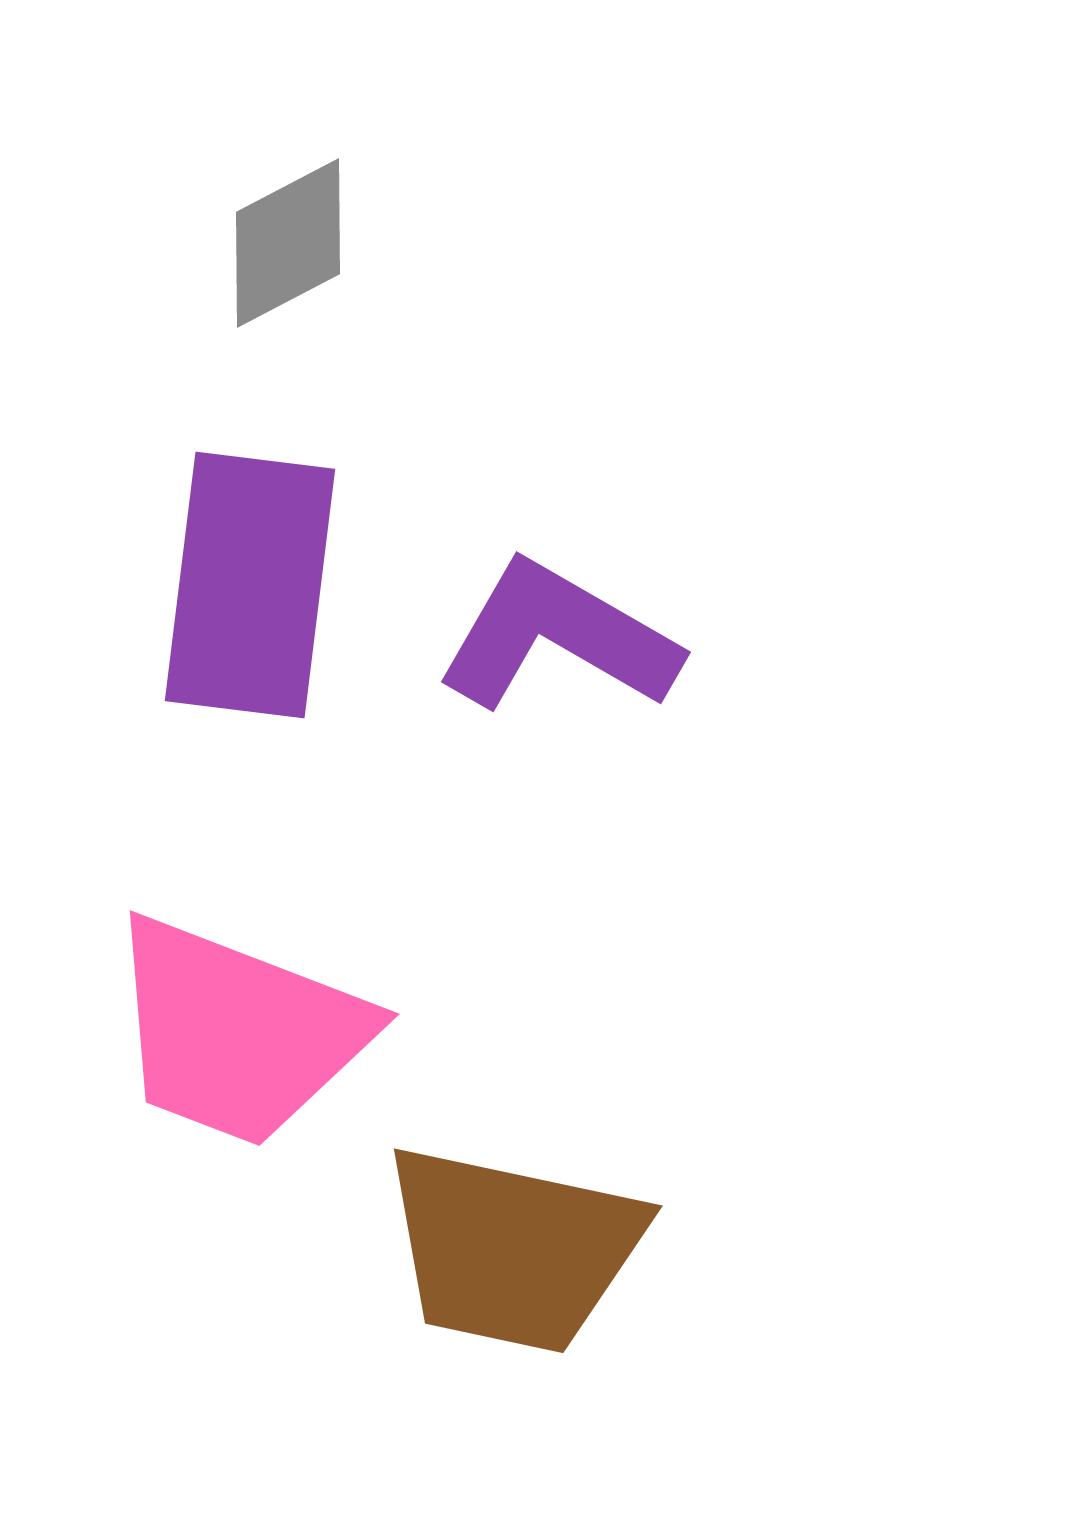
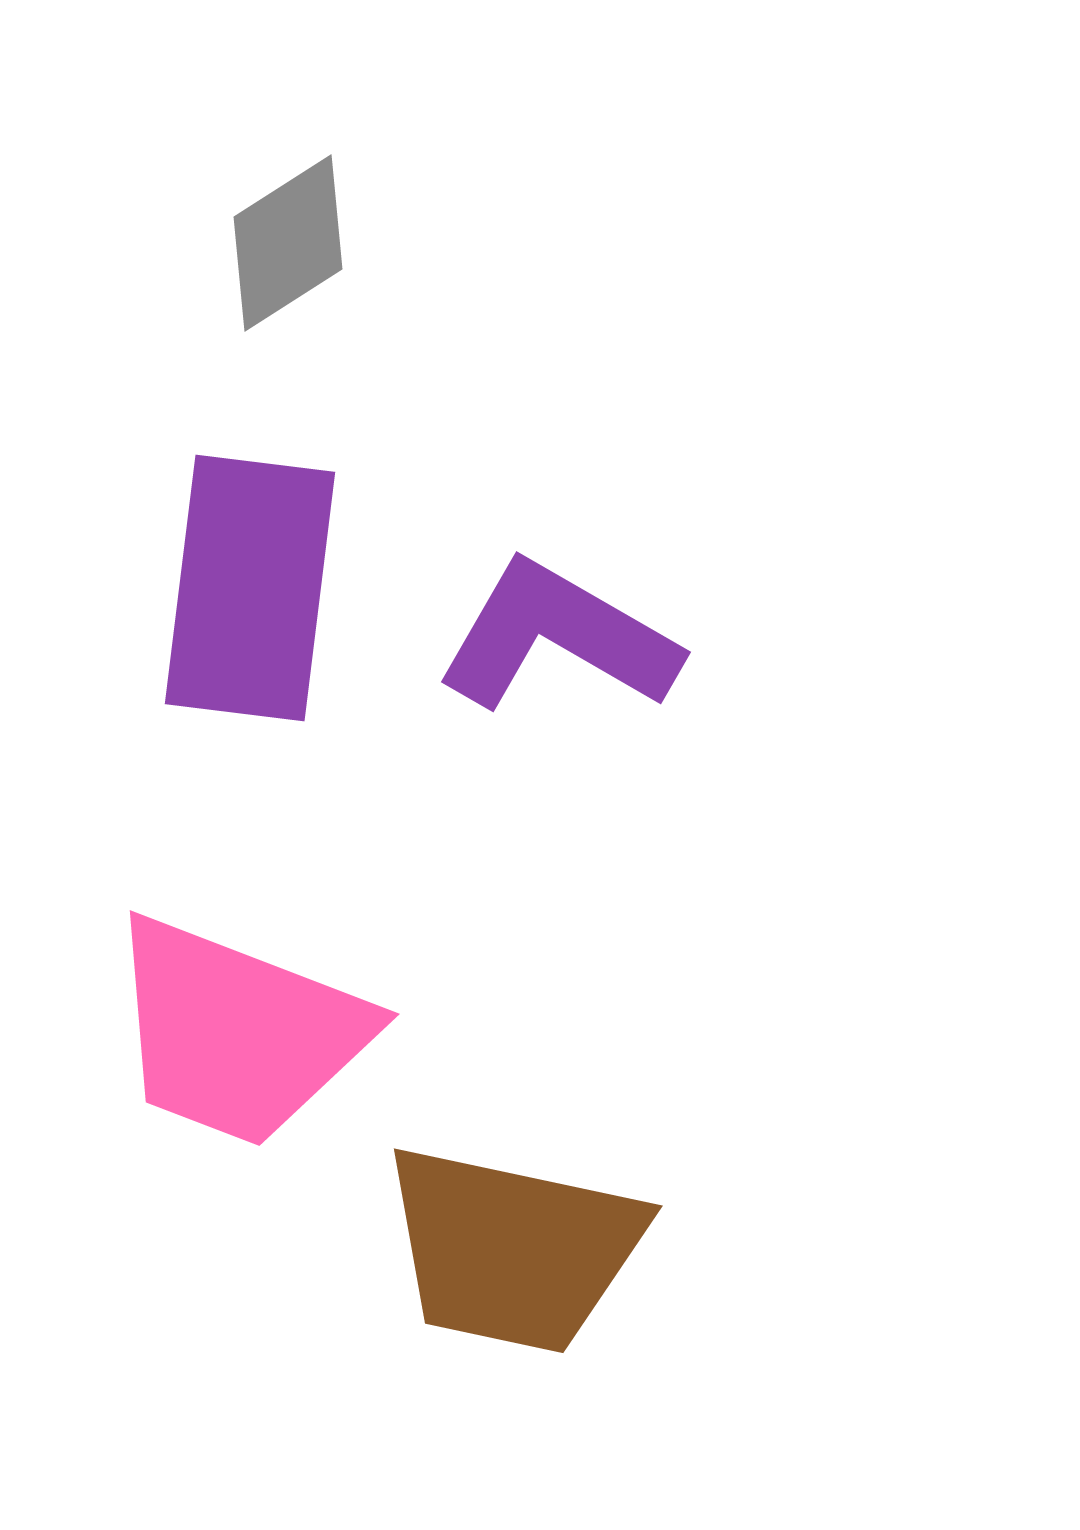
gray diamond: rotated 5 degrees counterclockwise
purple rectangle: moved 3 px down
